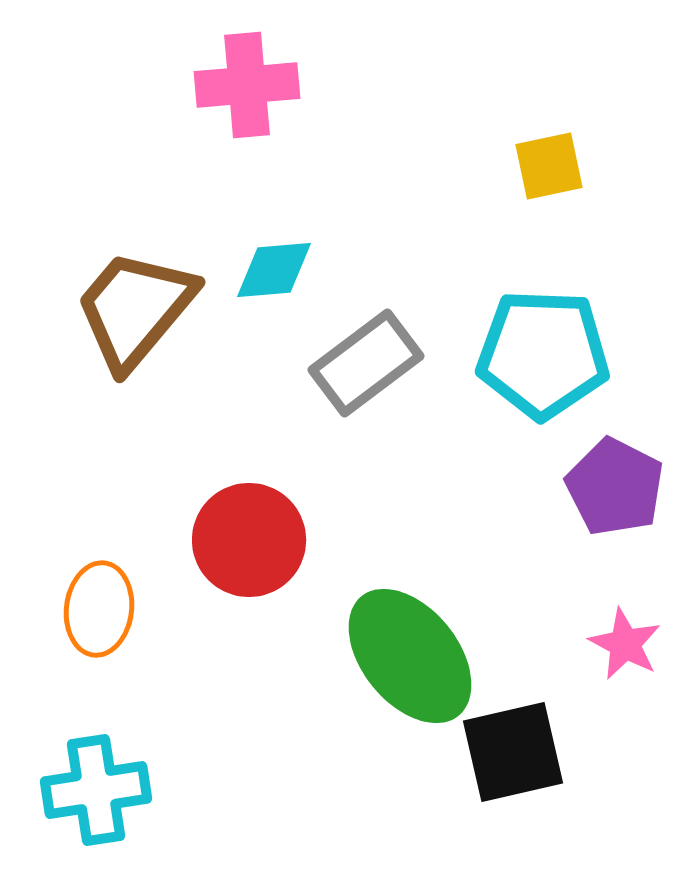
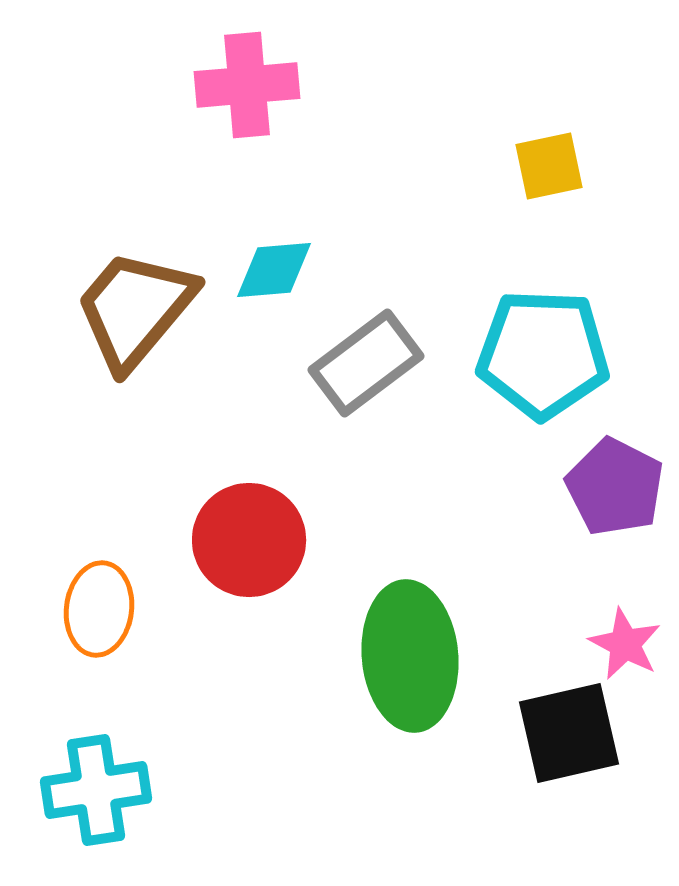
green ellipse: rotated 34 degrees clockwise
black square: moved 56 px right, 19 px up
